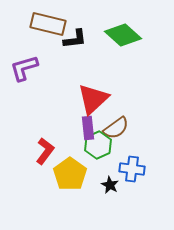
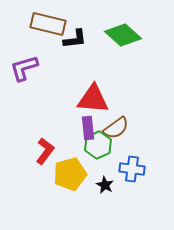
red triangle: rotated 48 degrees clockwise
yellow pentagon: rotated 20 degrees clockwise
black star: moved 5 px left
